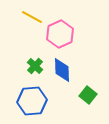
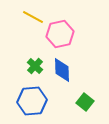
yellow line: moved 1 px right
pink hexagon: rotated 12 degrees clockwise
green square: moved 3 px left, 7 px down
